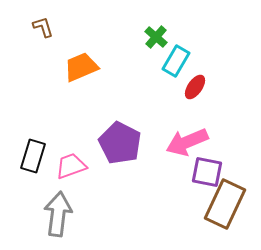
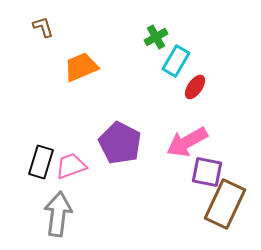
green cross: rotated 20 degrees clockwise
pink arrow: rotated 6 degrees counterclockwise
black rectangle: moved 8 px right, 6 px down
